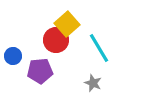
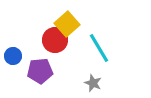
red circle: moved 1 px left
